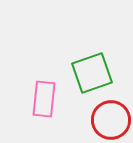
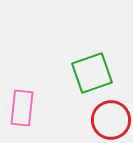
pink rectangle: moved 22 px left, 9 px down
